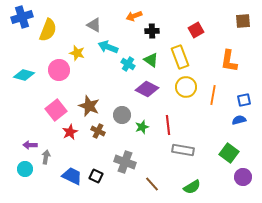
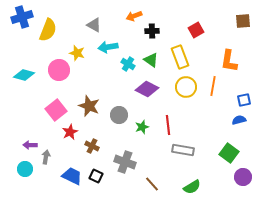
cyan arrow: rotated 30 degrees counterclockwise
orange line: moved 9 px up
gray circle: moved 3 px left
brown cross: moved 6 px left, 15 px down
